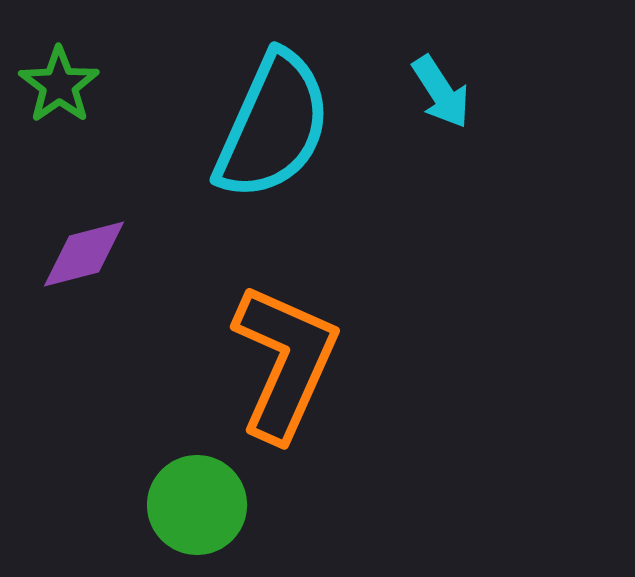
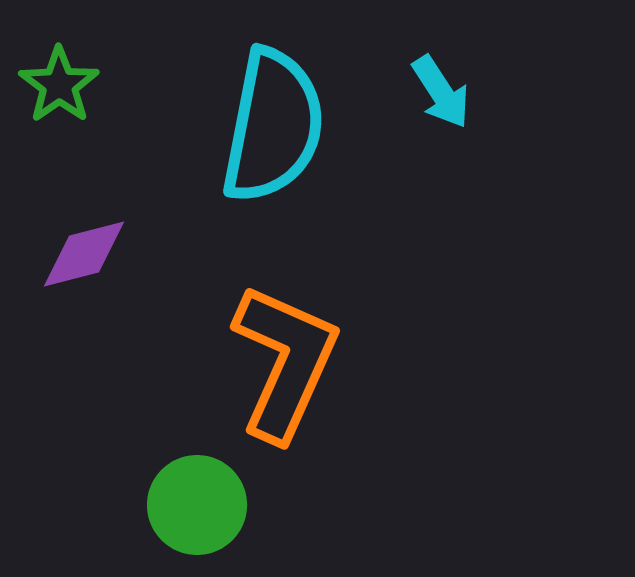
cyan semicircle: rotated 13 degrees counterclockwise
